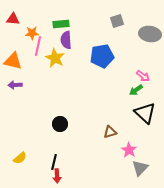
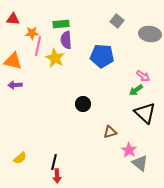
gray square: rotated 32 degrees counterclockwise
blue pentagon: rotated 15 degrees clockwise
black circle: moved 23 px right, 20 px up
gray triangle: moved 5 px up; rotated 36 degrees counterclockwise
